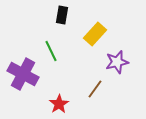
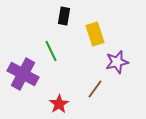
black rectangle: moved 2 px right, 1 px down
yellow rectangle: rotated 60 degrees counterclockwise
